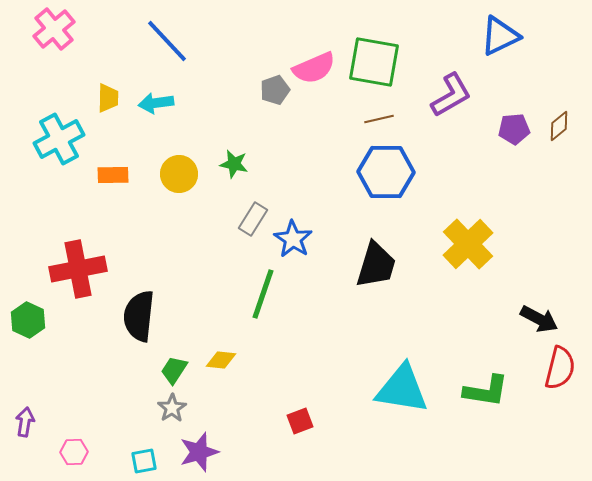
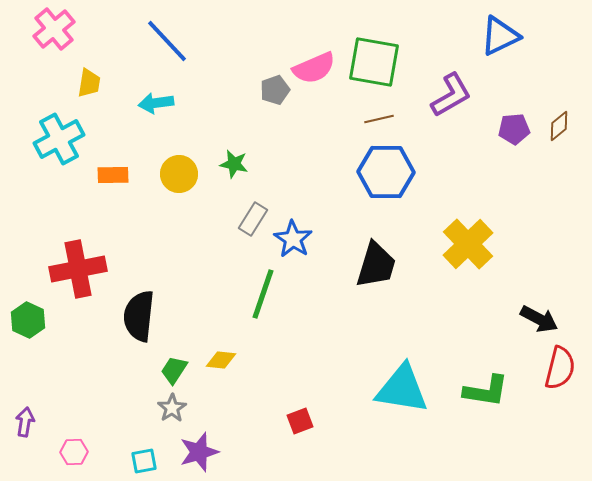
yellow trapezoid: moved 19 px left, 15 px up; rotated 8 degrees clockwise
